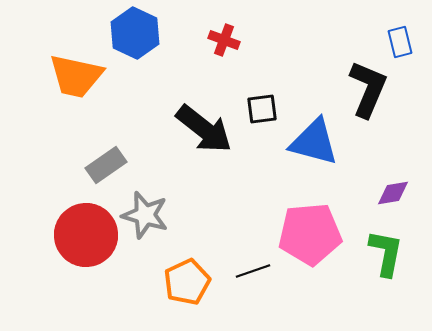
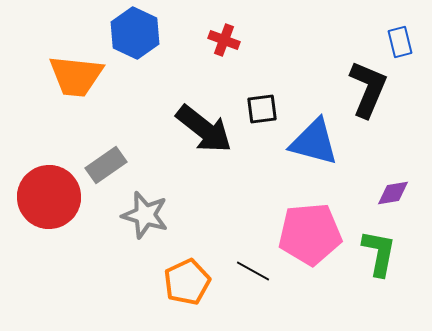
orange trapezoid: rotated 6 degrees counterclockwise
red circle: moved 37 px left, 38 px up
green L-shape: moved 7 px left
black line: rotated 48 degrees clockwise
